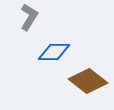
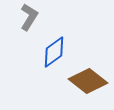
blue diamond: rotated 36 degrees counterclockwise
